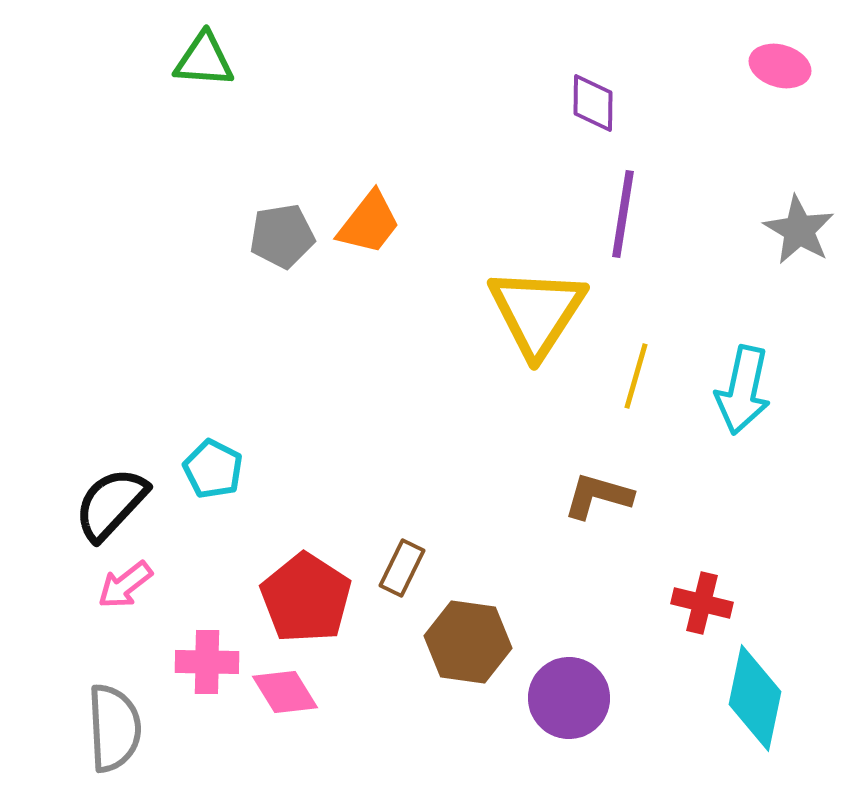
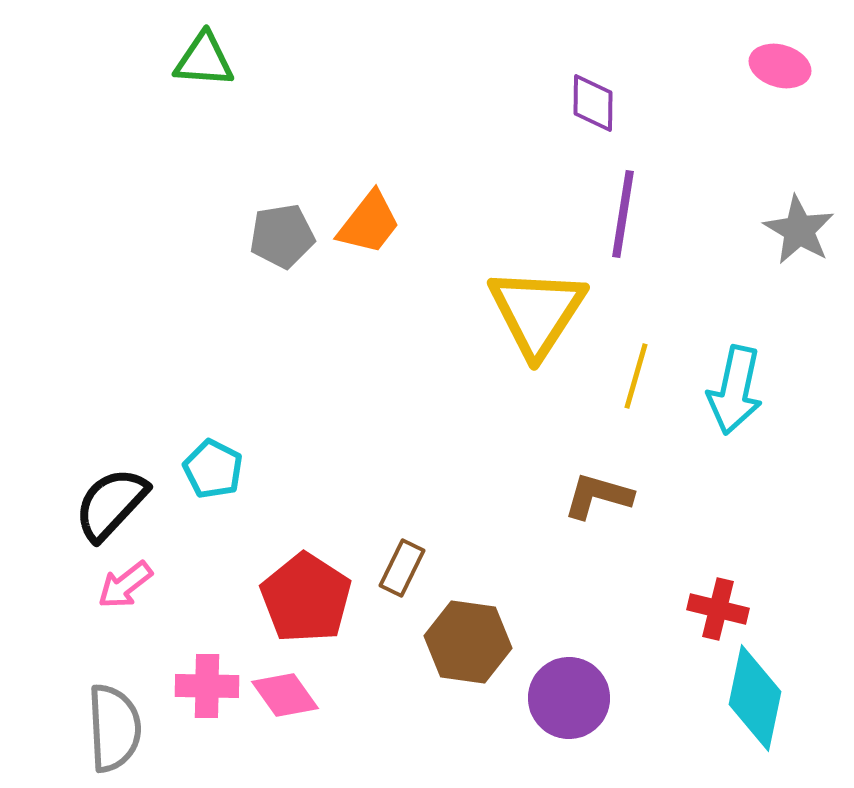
cyan arrow: moved 8 px left
red cross: moved 16 px right, 6 px down
pink cross: moved 24 px down
pink diamond: moved 3 px down; rotated 4 degrees counterclockwise
